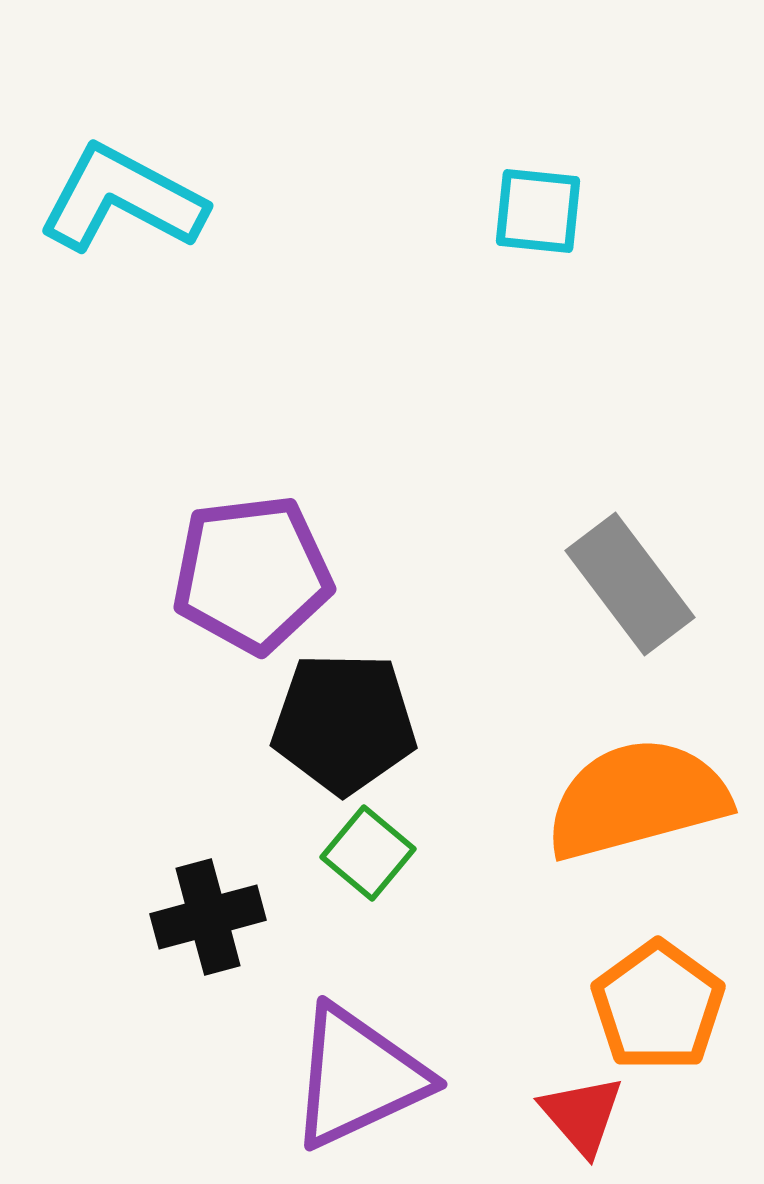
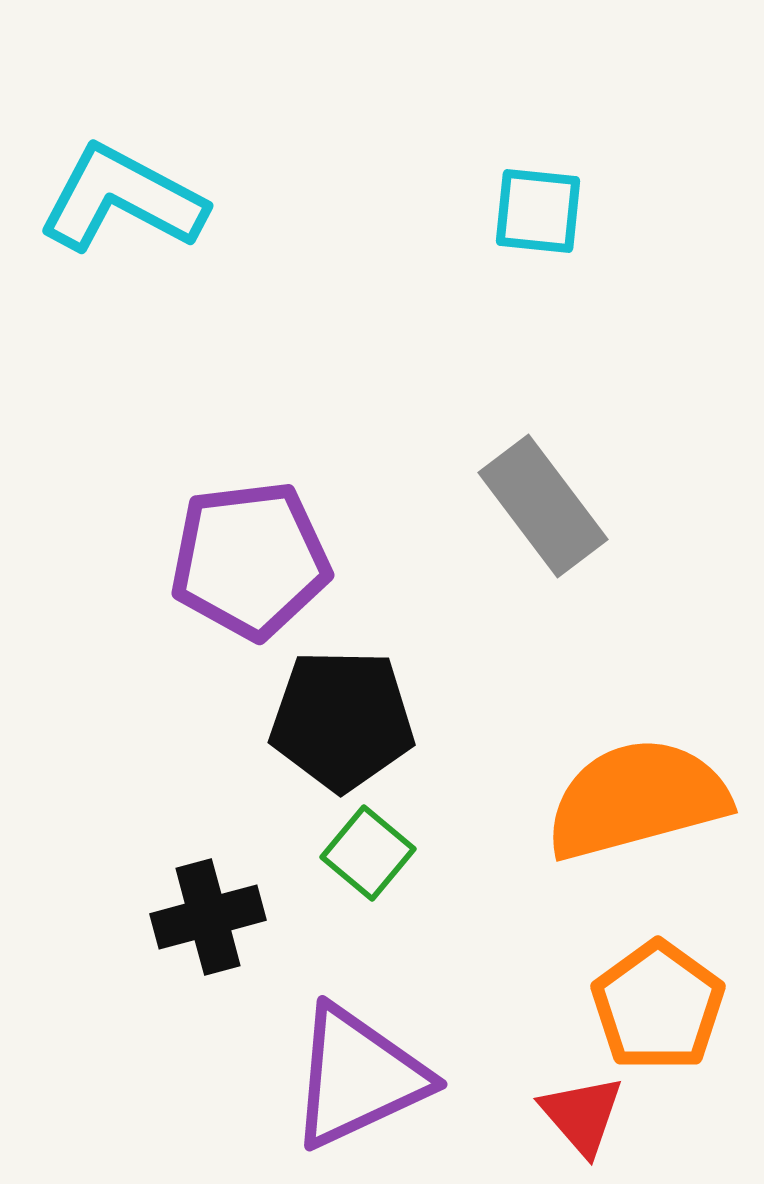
purple pentagon: moved 2 px left, 14 px up
gray rectangle: moved 87 px left, 78 px up
black pentagon: moved 2 px left, 3 px up
